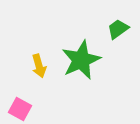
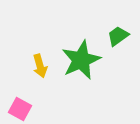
green trapezoid: moved 7 px down
yellow arrow: moved 1 px right
